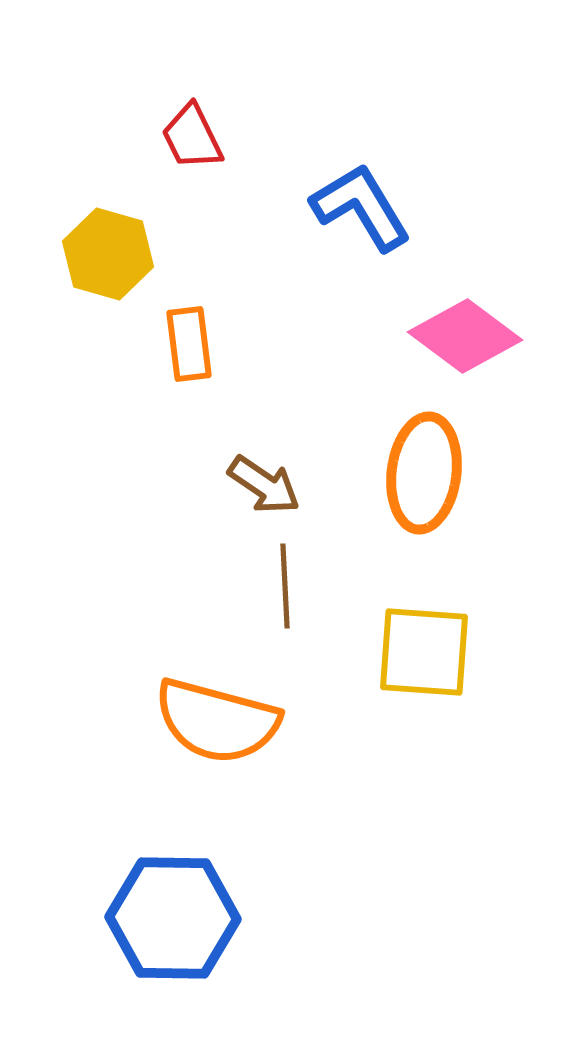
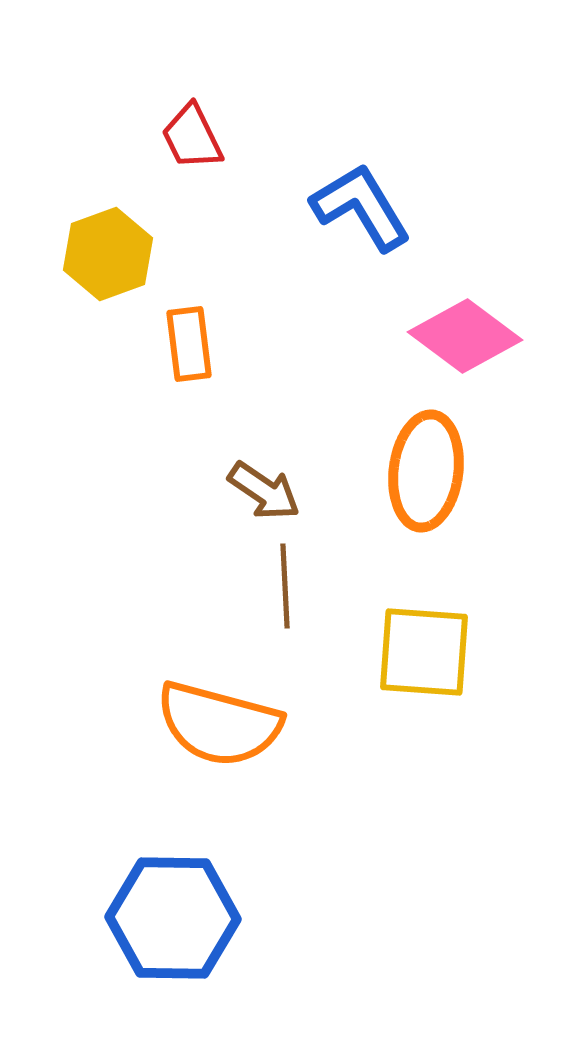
yellow hexagon: rotated 24 degrees clockwise
orange ellipse: moved 2 px right, 2 px up
brown arrow: moved 6 px down
orange semicircle: moved 2 px right, 3 px down
